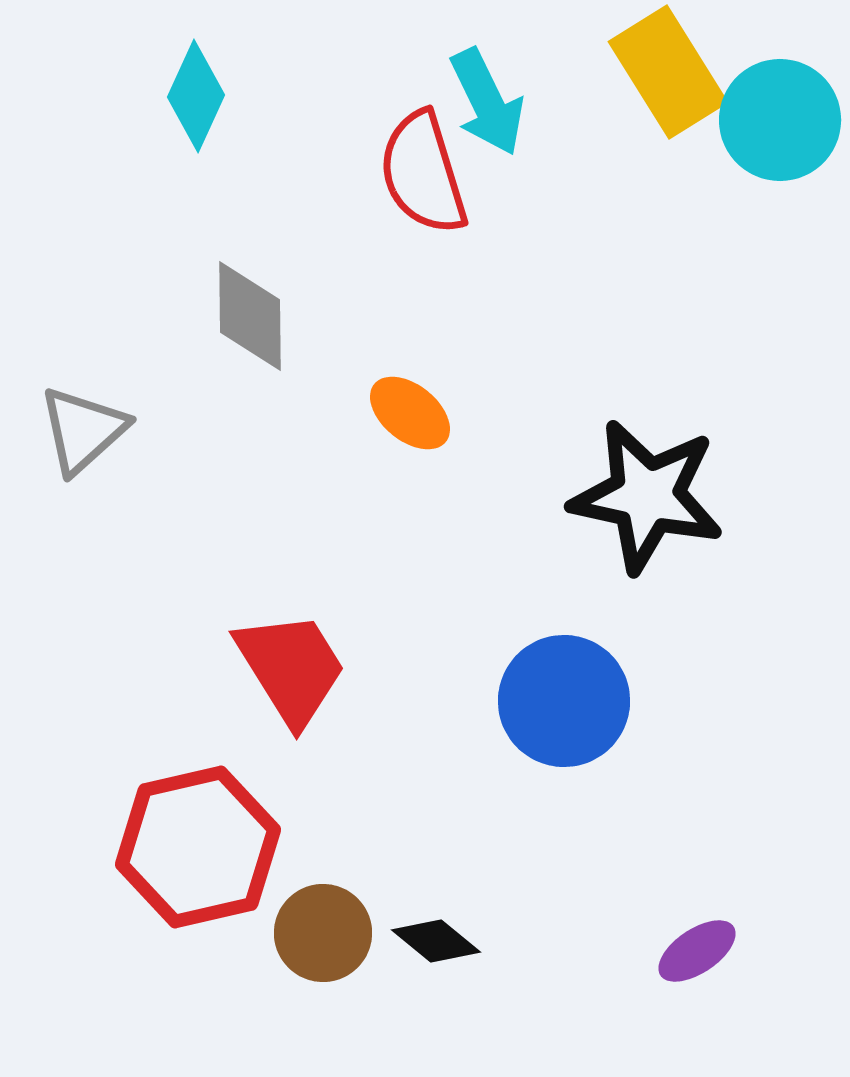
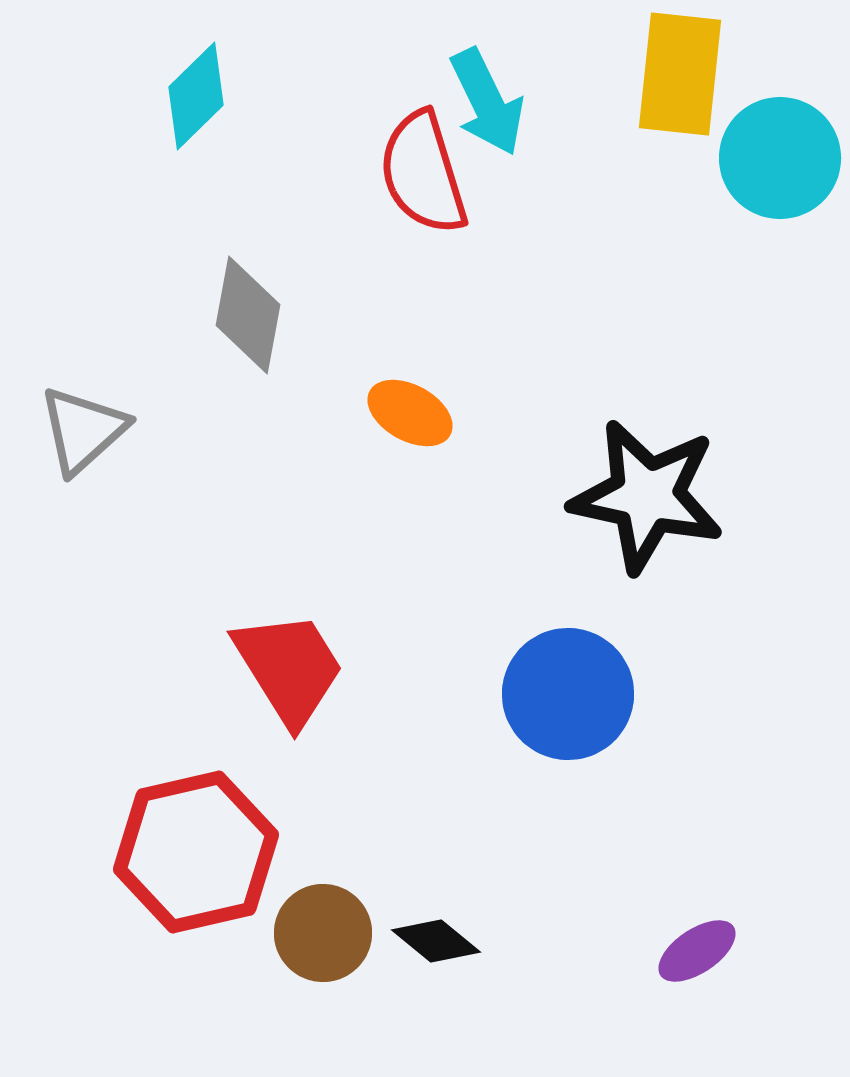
yellow rectangle: moved 12 px right, 2 px down; rotated 38 degrees clockwise
cyan diamond: rotated 21 degrees clockwise
cyan circle: moved 38 px down
gray diamond: moved 2 px left, 1 px up; rotated 11 degrees clockwise
orange ellipse: rotated 10 degrees counterclockwise
red trapezoid: moved 2 px left
blue circle: moved 4 px right, 7 px up
red hexagon: moved 2 px left, 5 px down
